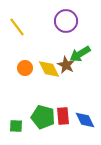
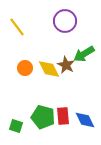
purple circle: moved 1 px left
green arrow: moved 4 px right
green square: rotated 16 degrees clockwise
